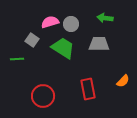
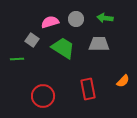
gray circle: moved 5 px right, 5 px up
